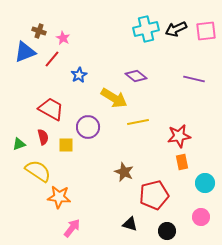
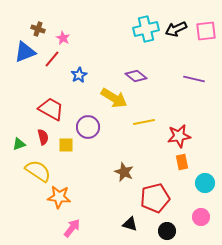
brown cross: moved 1 px left, 2 px up
yellow line: moved 6 px right
red pentagon: moved 1 px right, 3 px down
